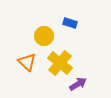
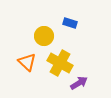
yellow cross: rotated 10 degrees counterclockwise
purple arrow: moved 1 px right, 1 px up
